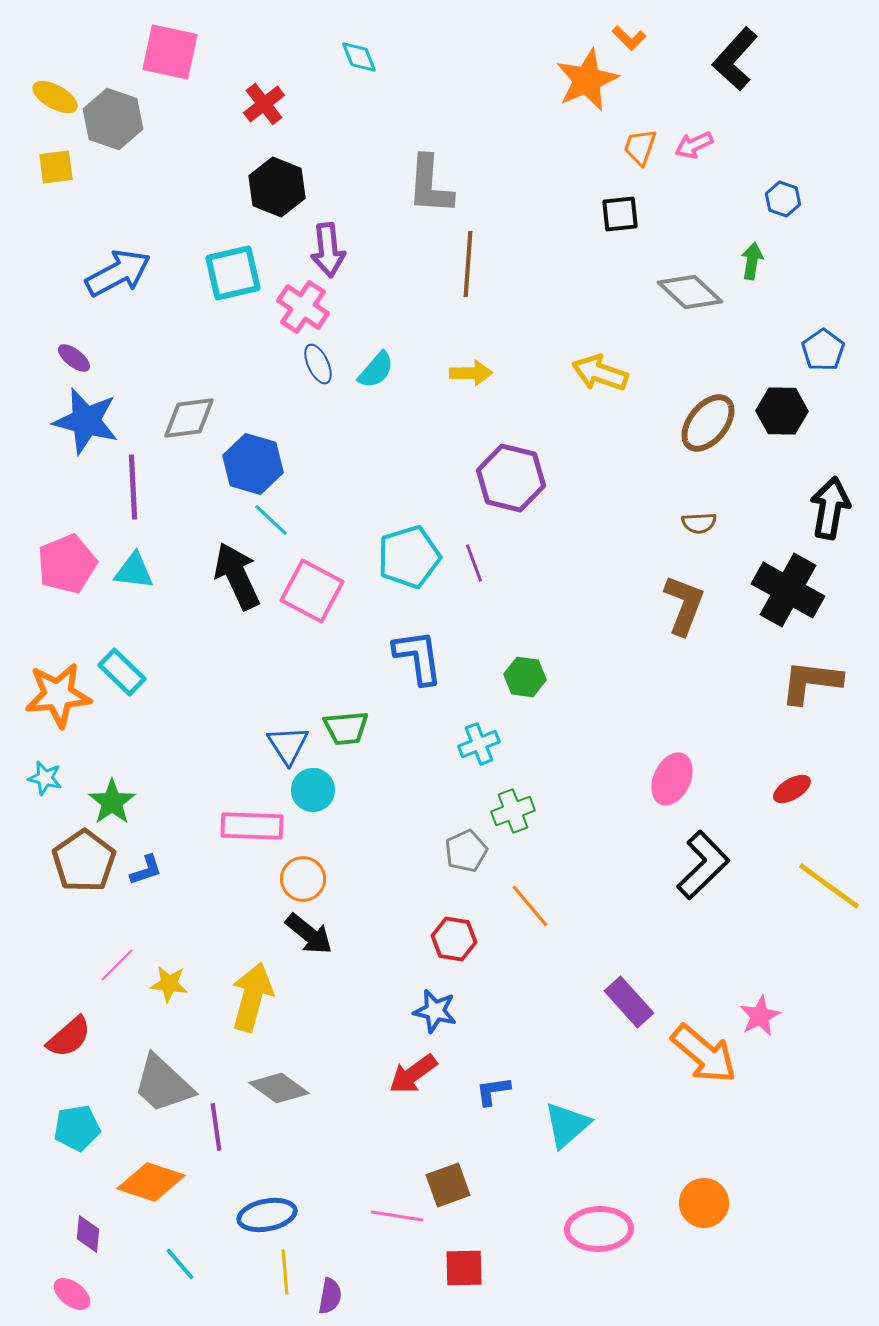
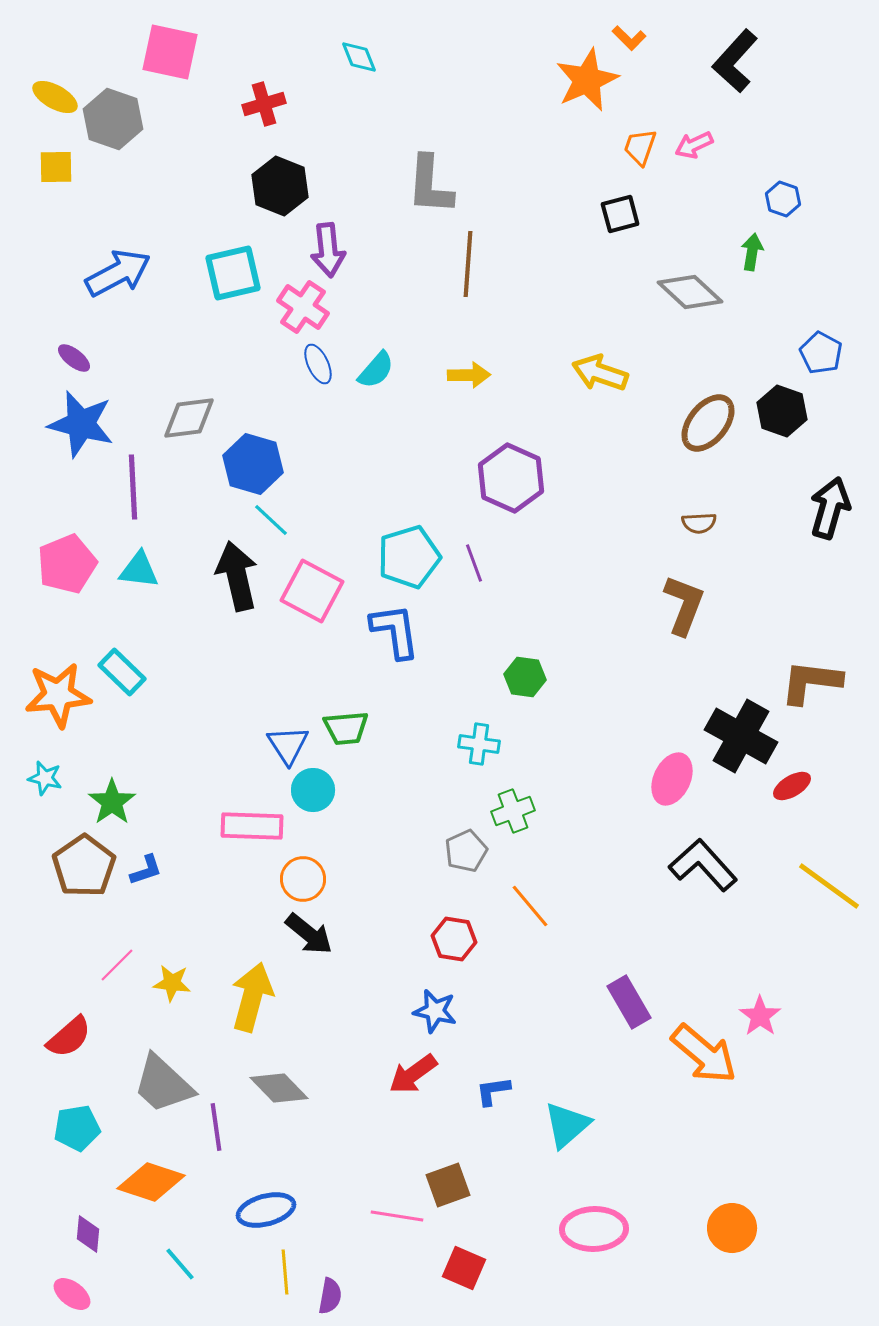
black L-shape at (735, 59): moved 2 px down
red cross at (264, 104): rotated 21 degrees clockwise
yellow square at (56, 167): rotated 6 degrees clockwise
black hexagon at (277, 187): moved 3 px right, 1 px up
black square at (620, 214): rotated 9 degrees counterclockwise
green arrow at (752, 261): moved 9 px up
blue pentagon at (823, 350): moved 2 px left, 3 px down; rotated 9 degrees counterclockwise
yellow arrow at (471, 373): moved 2 px left, 2 px down
black hexagon at (782, 411): rotated 18 degrees clockwise
blue star at (86, 421): moved 5 px left, 3 px down
purple hexagon at (511, 478): rotated 10 degrees clockwise
black arrow at (830, 508): rotated 6 degrees clockwise
cyan triangle at (134, 571): moved 5 px right, 1 px up
black arrow at (237, 576): rotated 12 degrees clockwise
black cross at (788, 590): moved 47 px left, 146 px down
blue L-shape at (418, 657): moved 23 px left, 26 px up
cyan cross at (479, 744): rotated 30 degrees clockwise
red ellipse at (792, 789): moved 3 px up
brown pentagon at (84, 861): moved 5 px down
black L-shape at (703, 865): rotated 88 degrees counterclockwise
yellow star at (169, 984): moved 3 px right, 1 px up
purple rectangle at (629, 1002): rotated 12 degrees clockwise
pink star at (760, 1016): rotated 9 degrees counterclockwise
gray diamond at (279, 1088): rotated 10 degrees clockwise
orange circle at (704, 1203): moved 28 px right, 25 px down
blue ellipse at (267, 1215): moved 1 px left, 5 px up; rotated 4 degrees counterclockwise
pink ellipse at (599, 1229): moved 5 px left
red square at (464, 1268): rotated 24 degrees clockwise
